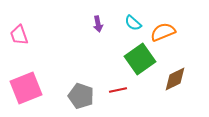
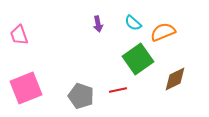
green square: moved 2 px left
